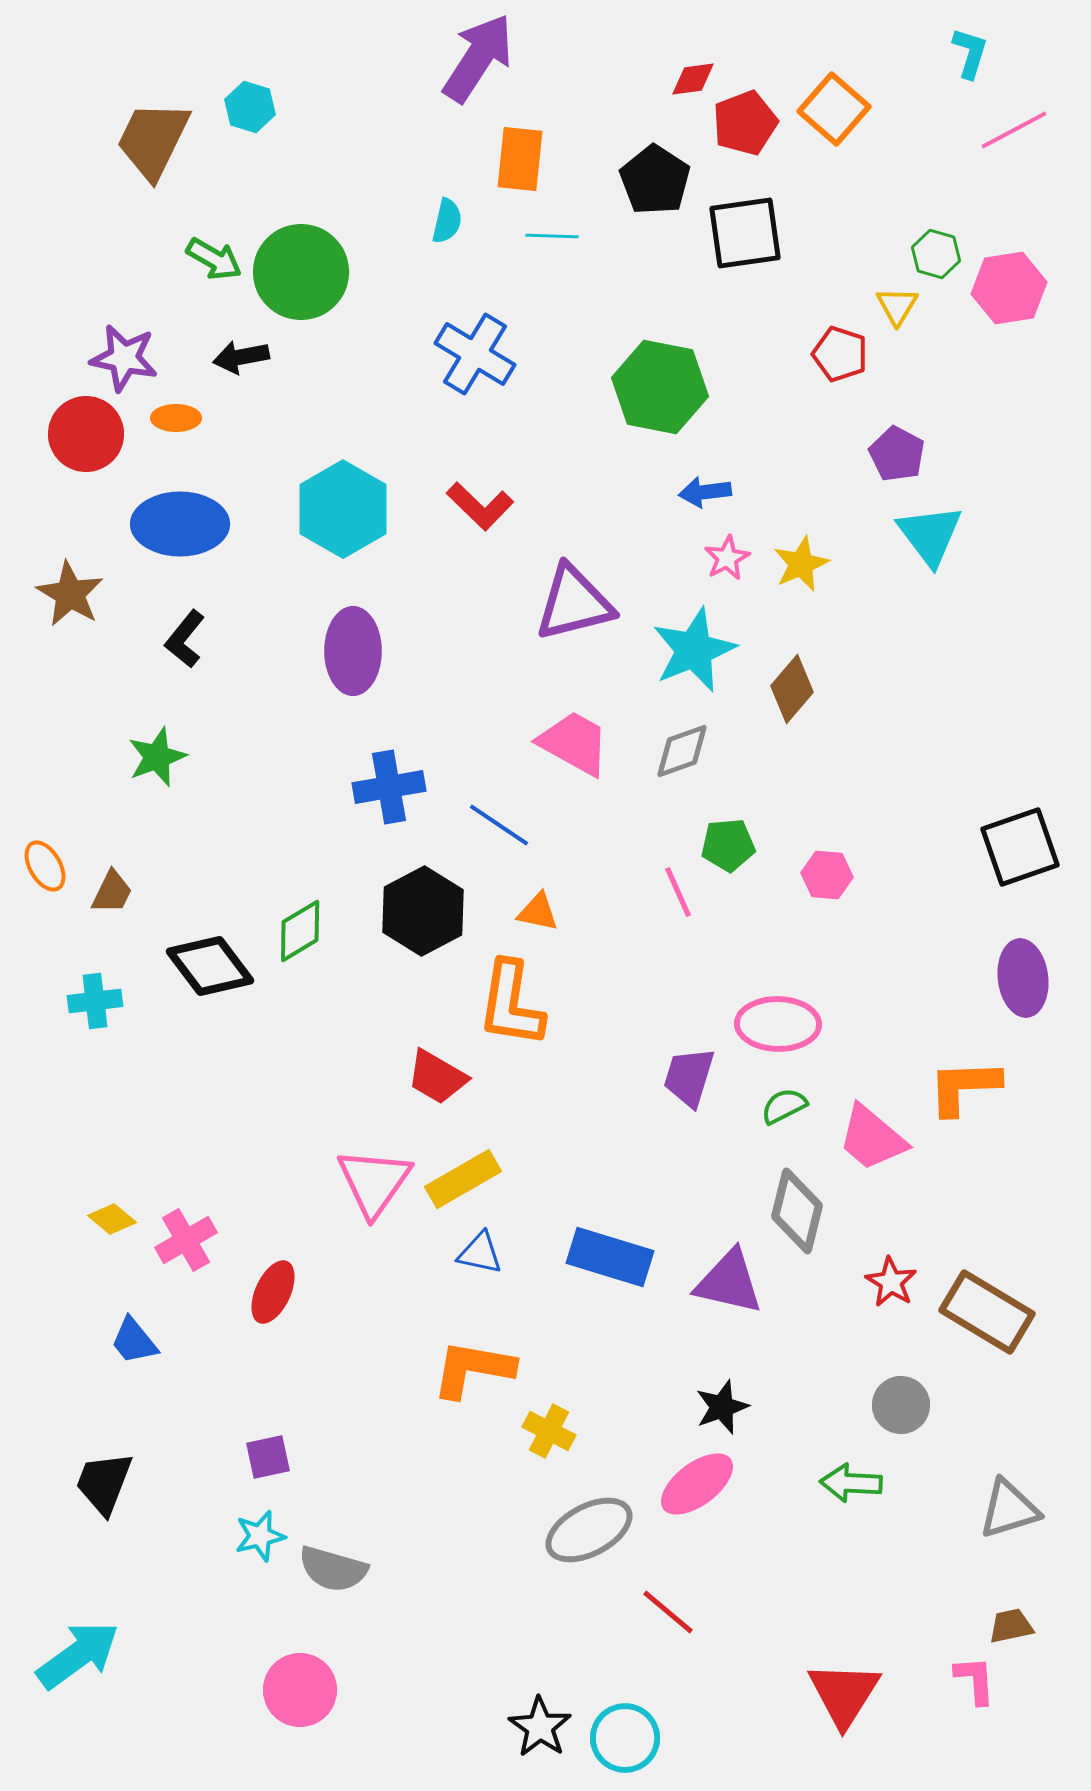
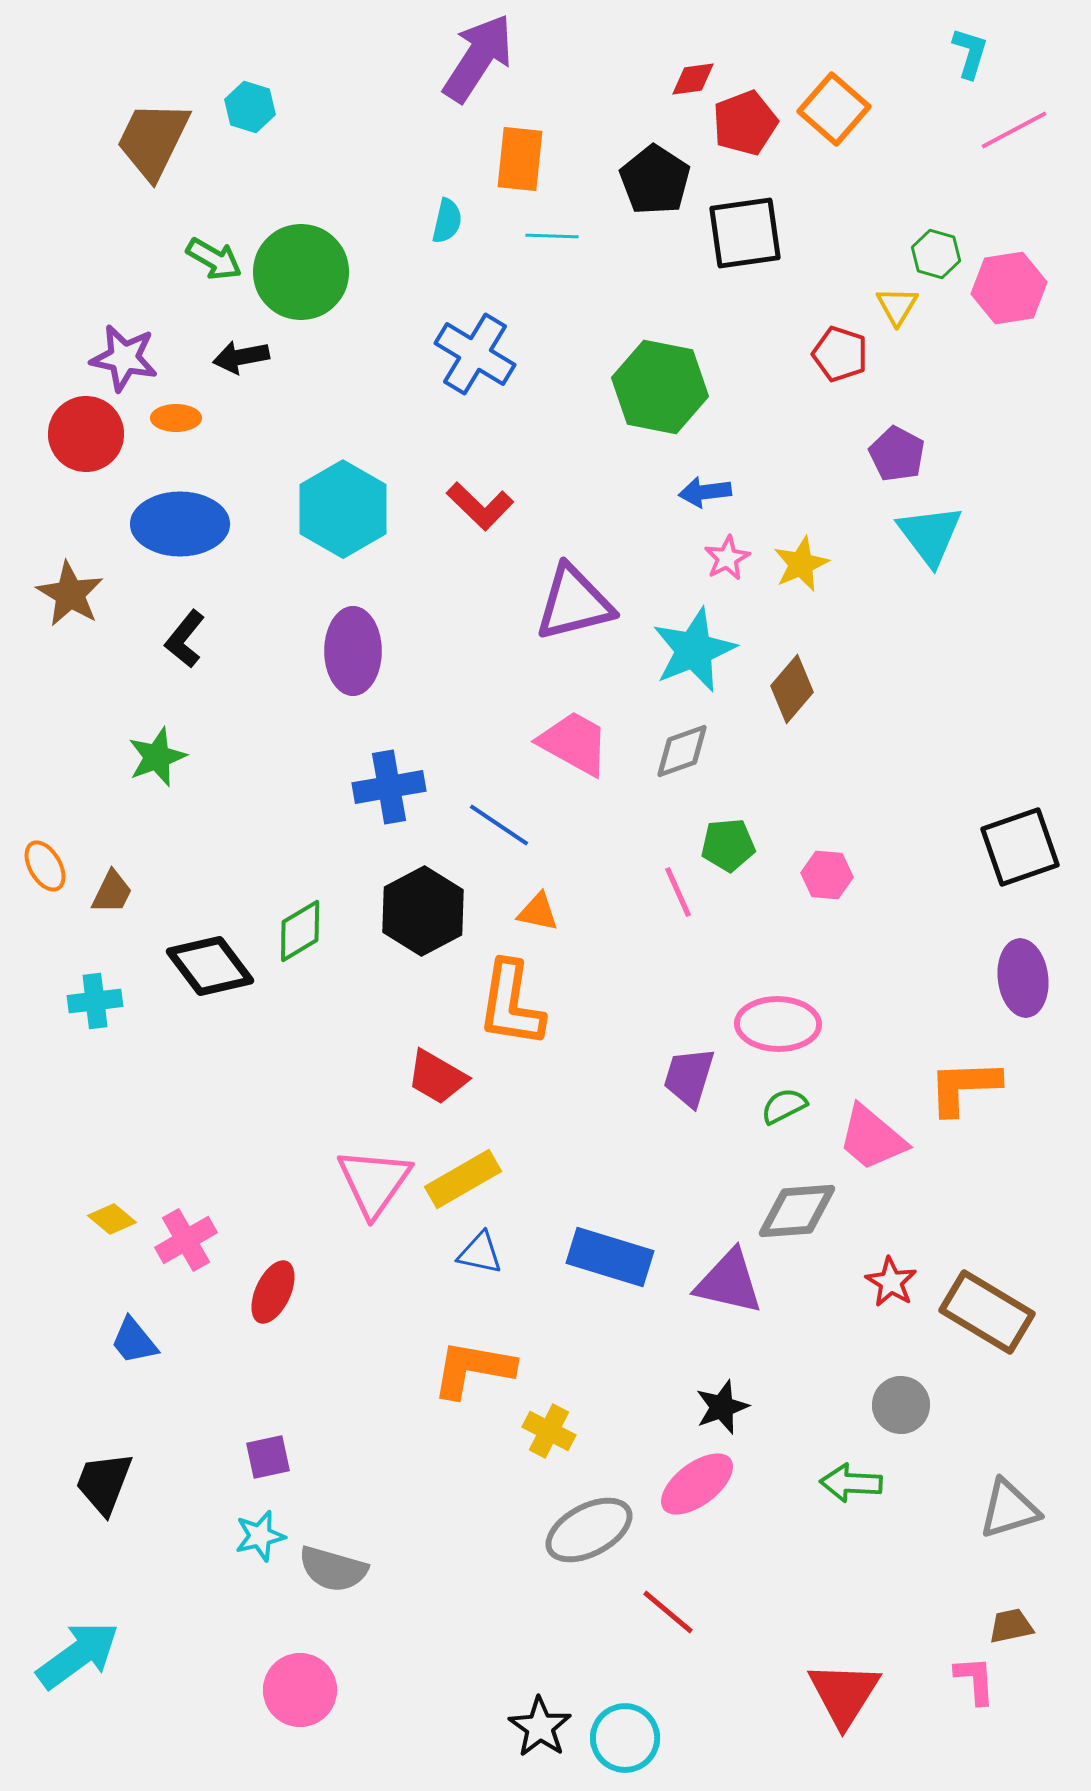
gray diamond at (797, 1211): rotated 72 degrees clockwise
